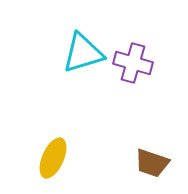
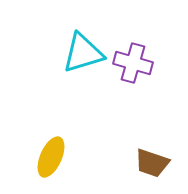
yellow ellipse: moved 2 px left, 1 px up
